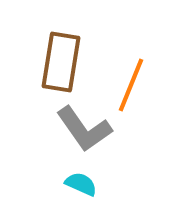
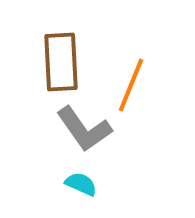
brown rectangle: rotated 12 degrees counterclockwise
